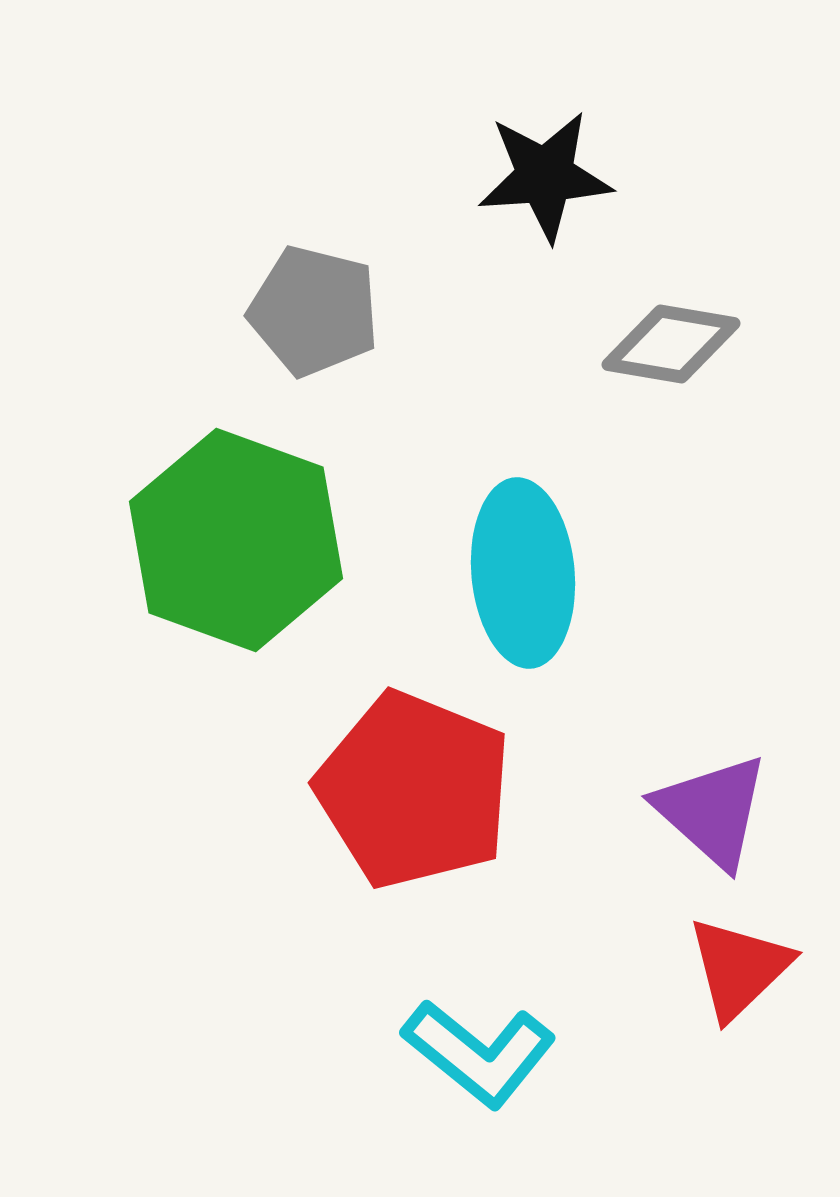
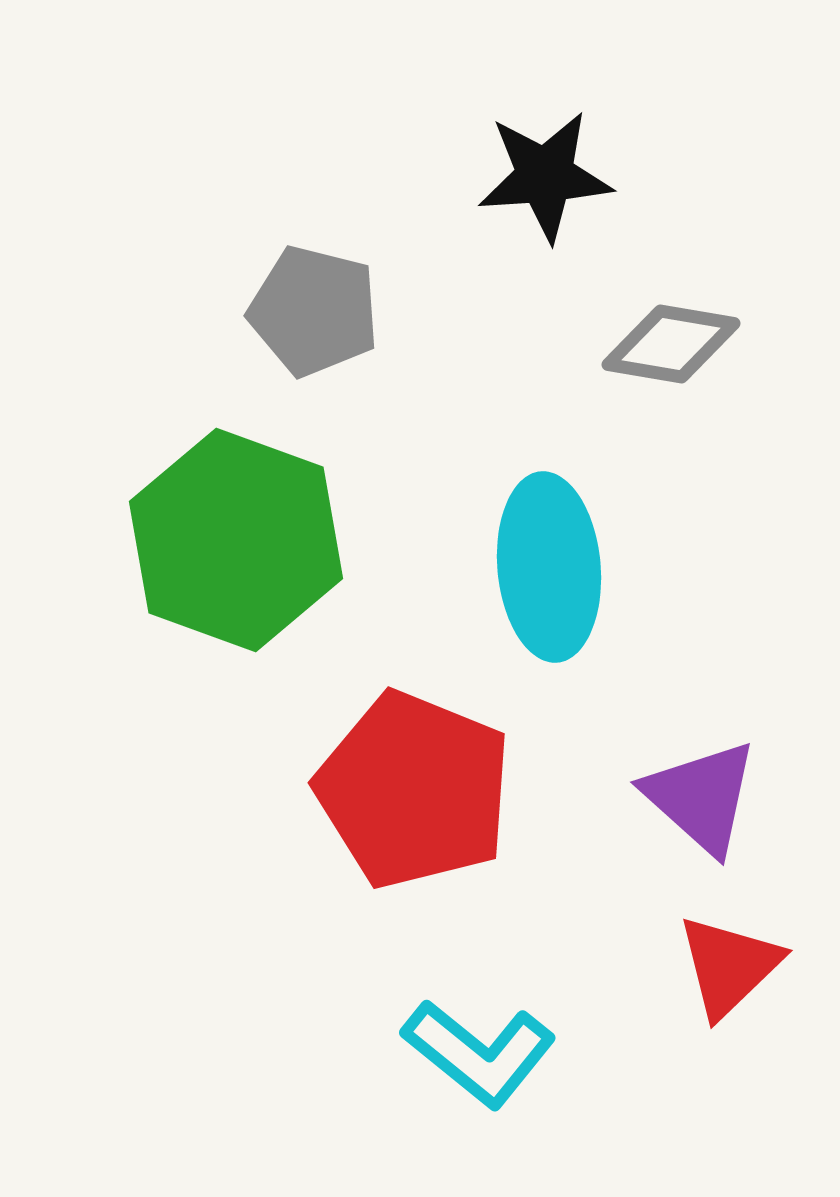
cyan ellipse: moved 26 px right, 6 px up
purple triangle: moved 11 px left, 14 px up
red triangle: moved 10 px left, 2 px up
